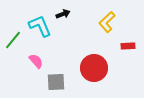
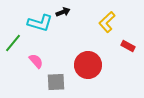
black arrow: moved 2 px up
cyan L-shape: moved 3 px up; rotated 130 degrees clockwise
green line: moved 3 px down
red rectangle: rotated 32 degrees clockwise
red circle: moved 6 px left, 3 px up
